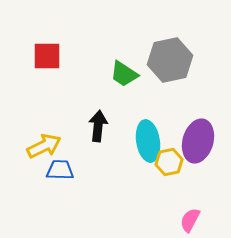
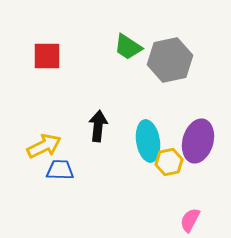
green trapezoid: moved 4 px right, 27 px up
